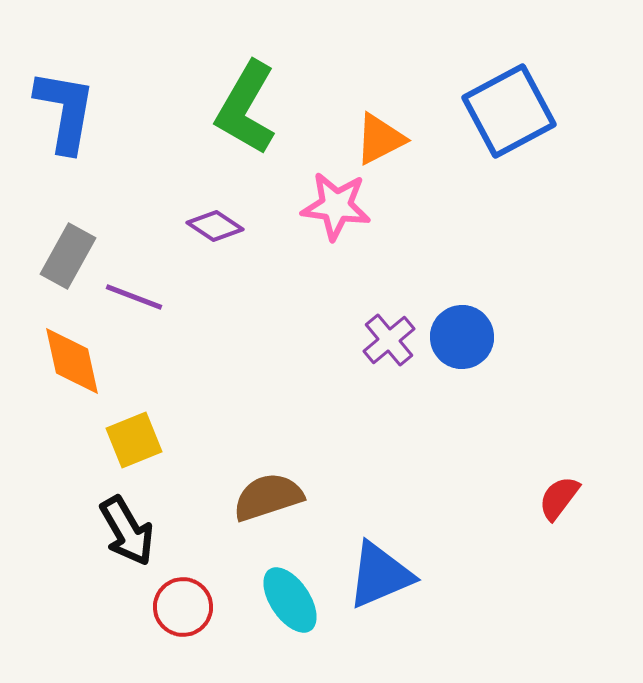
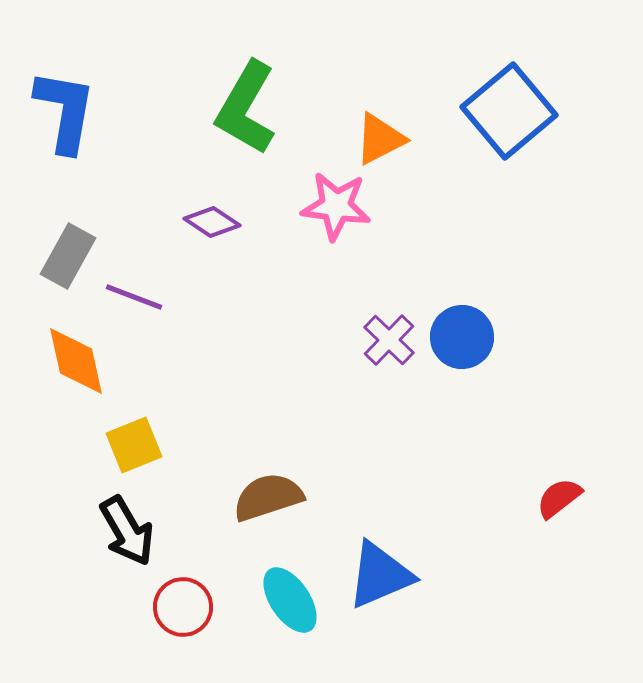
blue square: rotated 12 degrees counterclockwise
purple diamond: moved 3 px left, 4 px up
purple cross: rotated 6 degrees counterclockwise
orange diamond: moved 4 px right
yellow square: moved 5 px down
red semicircle: rotated 15 degrees clockwise
